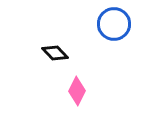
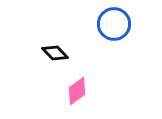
pink diamond: rotated 28 degrees clockwise
